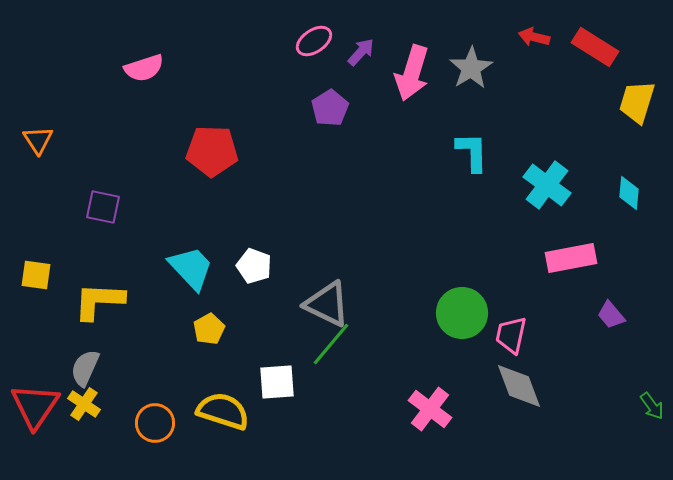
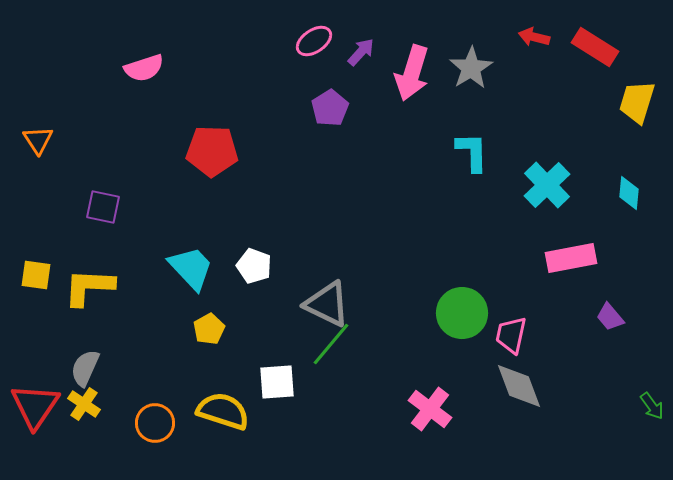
cyan cross: rotated 9 degrees clockwise
yellow L-shape: moved 10 px left, 14 px up
purple trapezoid: moved 1 px left, 2 px down
